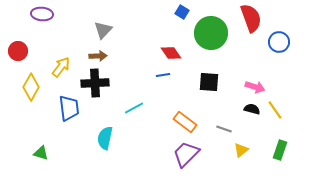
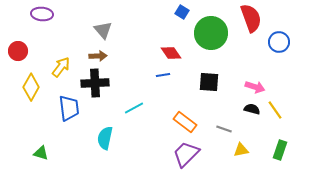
gray triangle: rotated 24 degrees counterclockwise
yellow triangle: rotated 28 degrees clockwise
